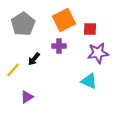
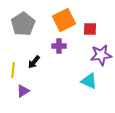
purple star: moved 3 px right, 2 px down
black arrow: moved 3 px down
yellow line: rotated 35 degrees counterclockwise
purple triangle: moved 4 px left, 6 px up
